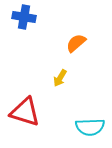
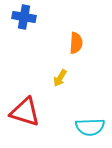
orange semicircle: rotated 135 degrees clockwise
